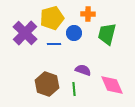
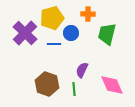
blue circle: moved 3 px left
purple semicircle: moved 1 px left; rotated 84 degrees counterclockwise
